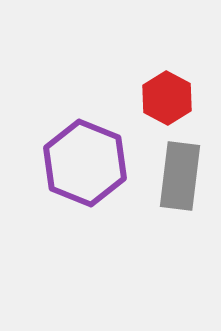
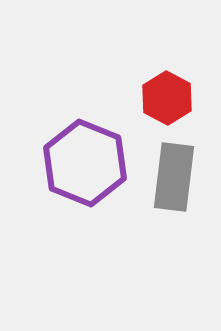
gray rectangle: moved 6 px left, 1 px down
